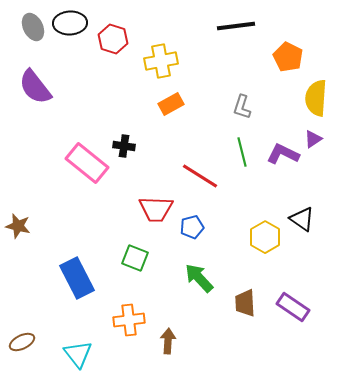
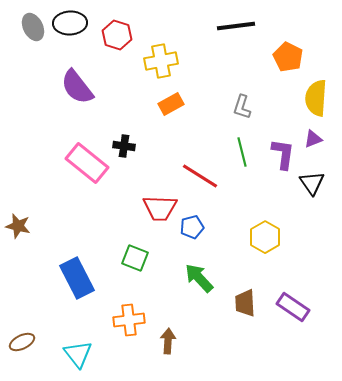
red hexagon: moved 4 px right, 4 px up
purple semicircle: moved 42 px right
purple triangle: rotated 12 degrees clockwise
purple L-shape: rotated 72 degrees clockwise
red trapezoid: moved 4 px right, 1 px up
black triangle: moved 10 px right, 36 px up; rotated 20 degrees clockwise
